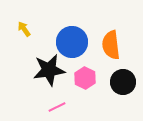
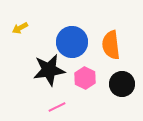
yellow arrow: moved 4 px left, 1 px up; rotated 84 degrees counterclockwise
black circle: moved 1 px left, 2 px down
